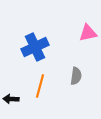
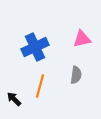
pink triangle: moved 6 px left, 6 px down
gray semicircle: moved 1 px up
black arrow: moved 3 px right; rotated 42 degrees clockwise
